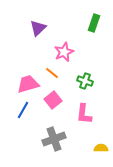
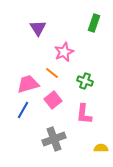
purple triangle: rotated 18 degrees counterclockwise
